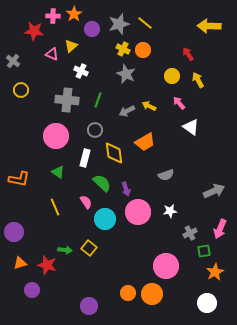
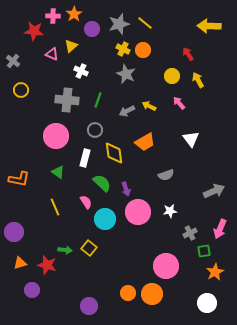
white triangle at (191, 127): moved 12 px down; rotated 18 degrees clockwise
